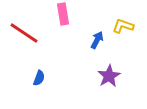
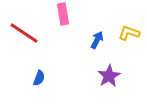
yellow L-shape: moved 6 px right, 7 px down
